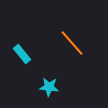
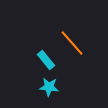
cyan rectangle: moved 24 px right, 6 px down
